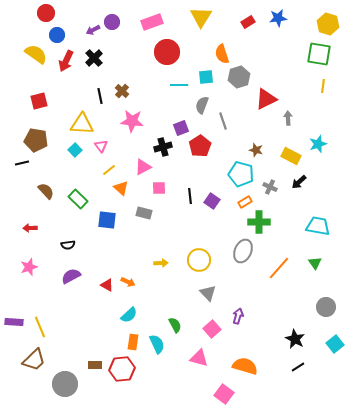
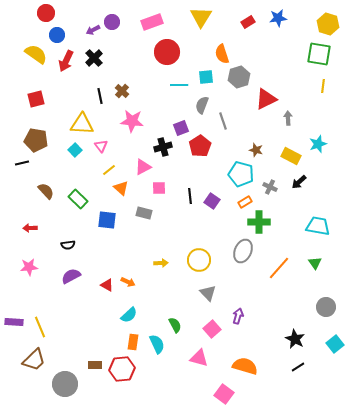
red square at (39, 101): moved 3 px left, 2 px up
pink star at (29, 267): rotated 12 degrees clockwise
